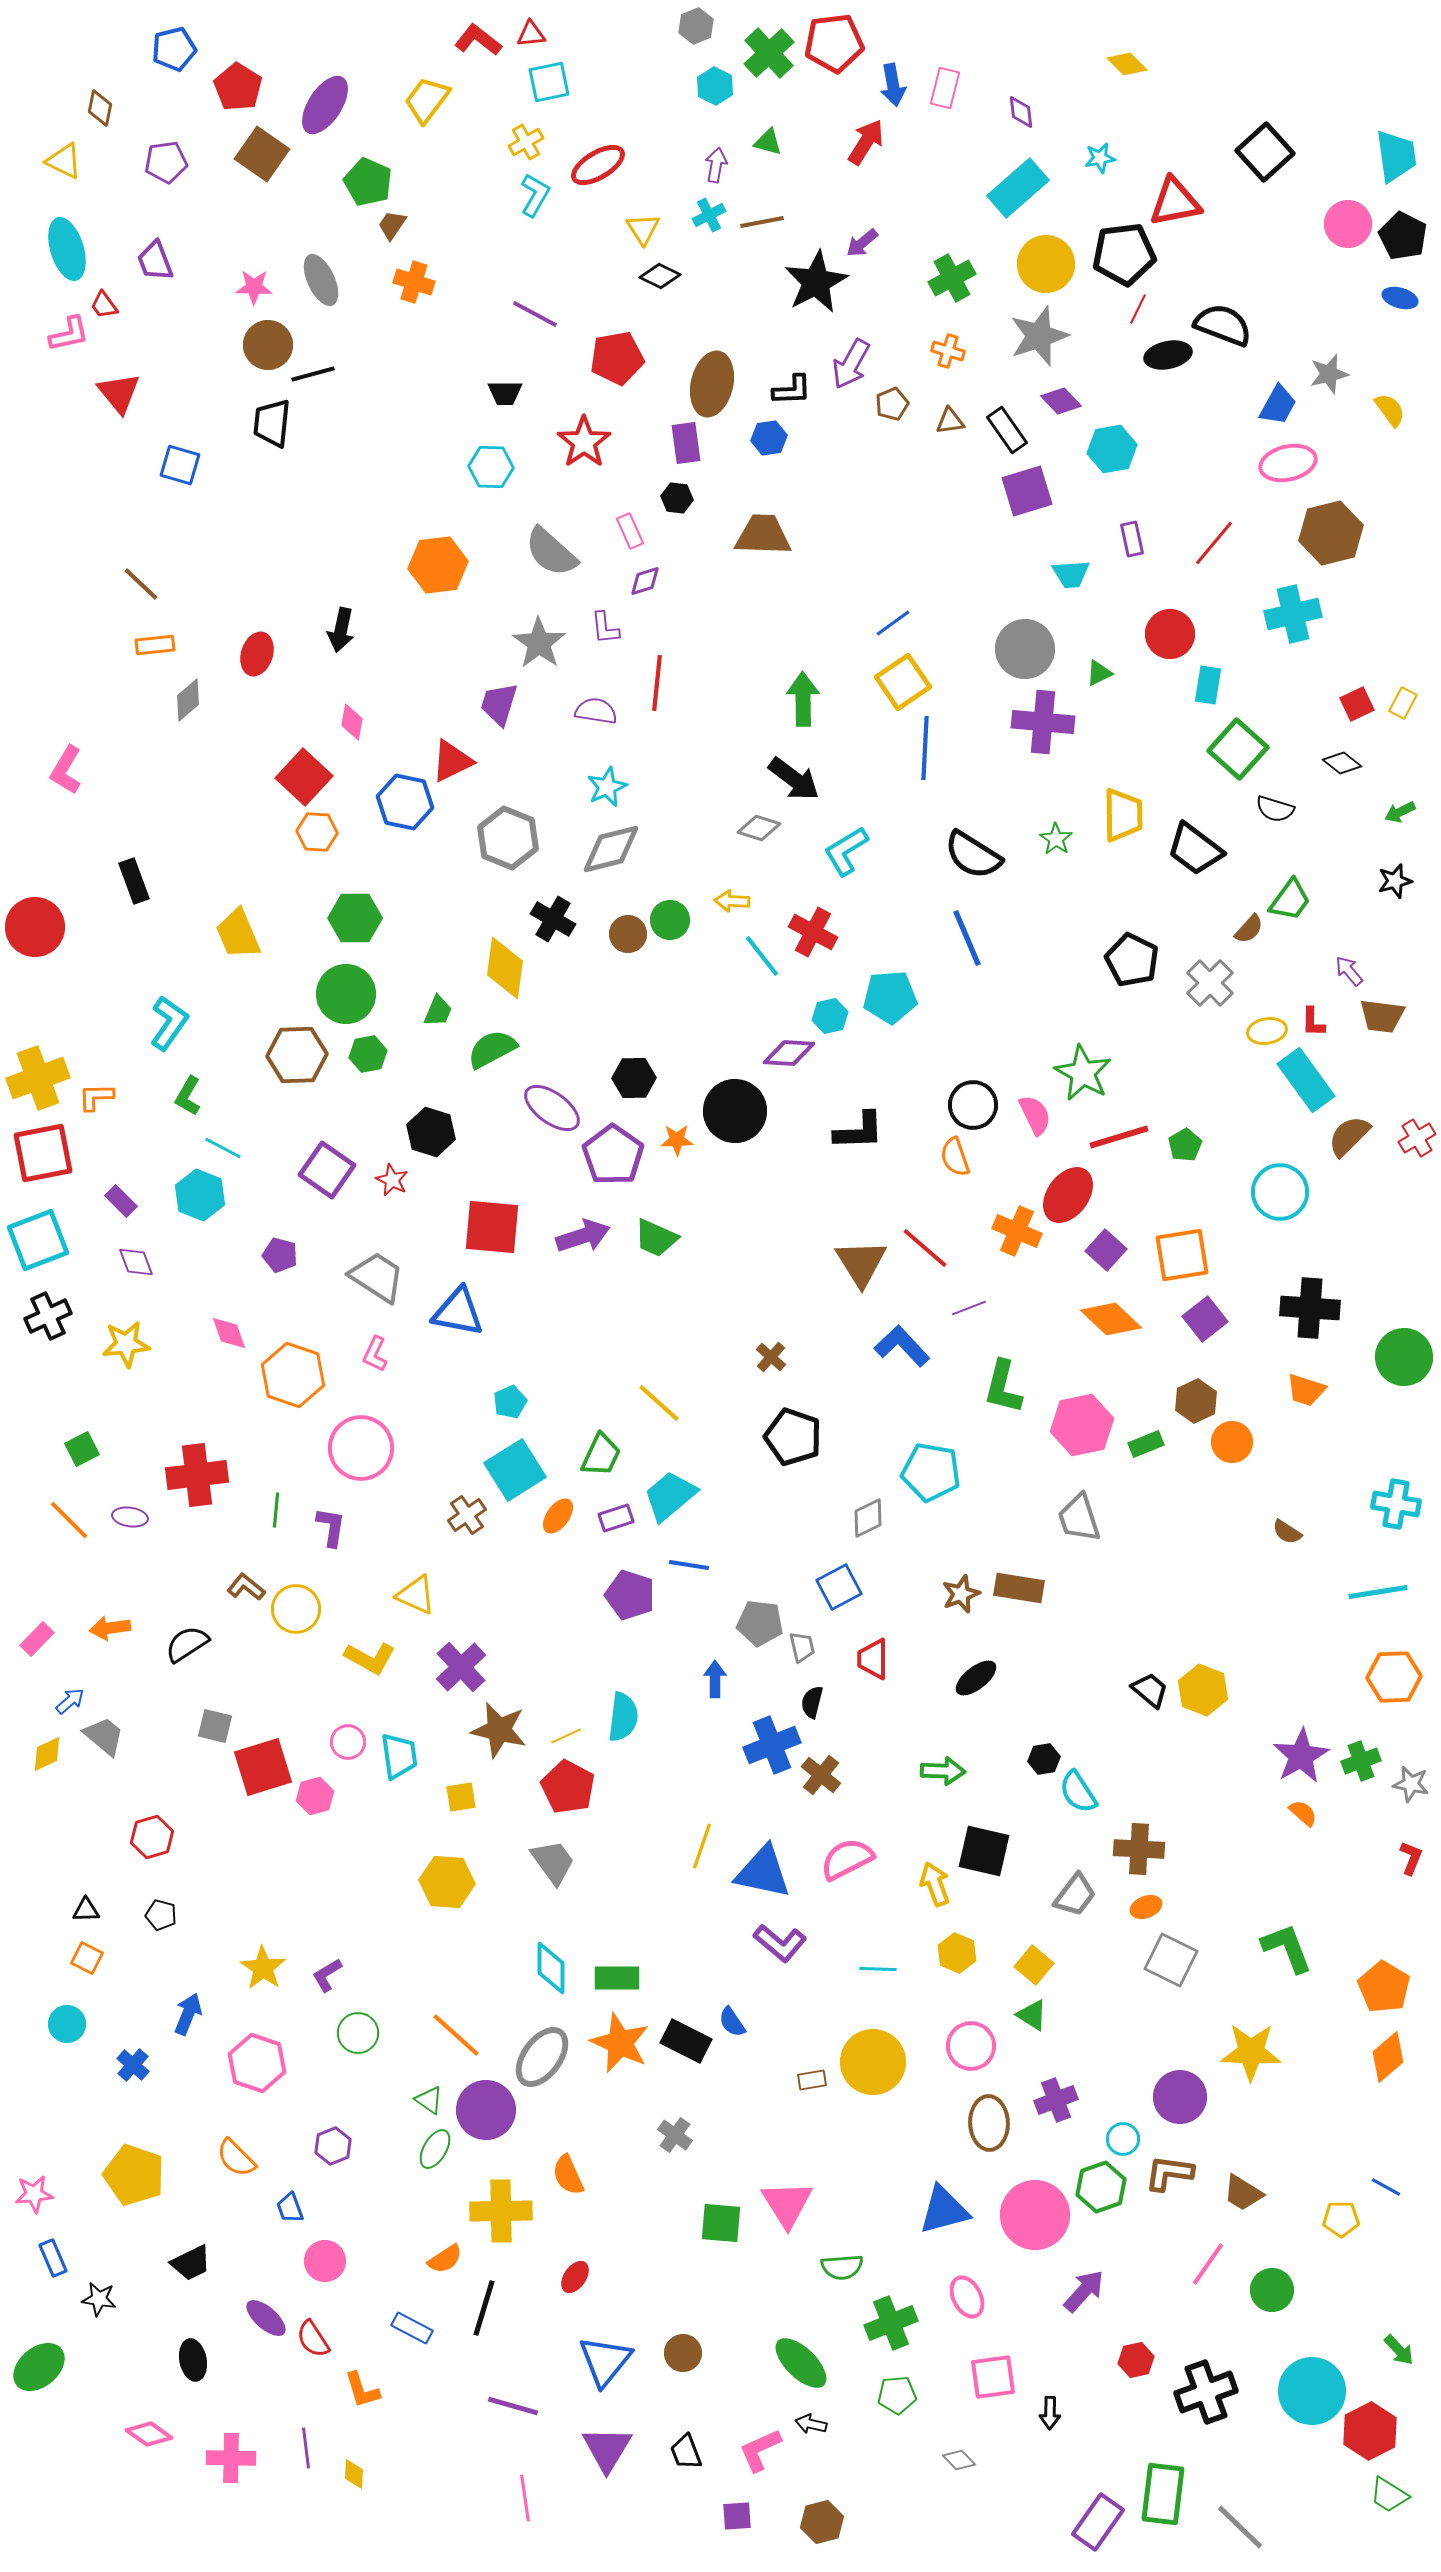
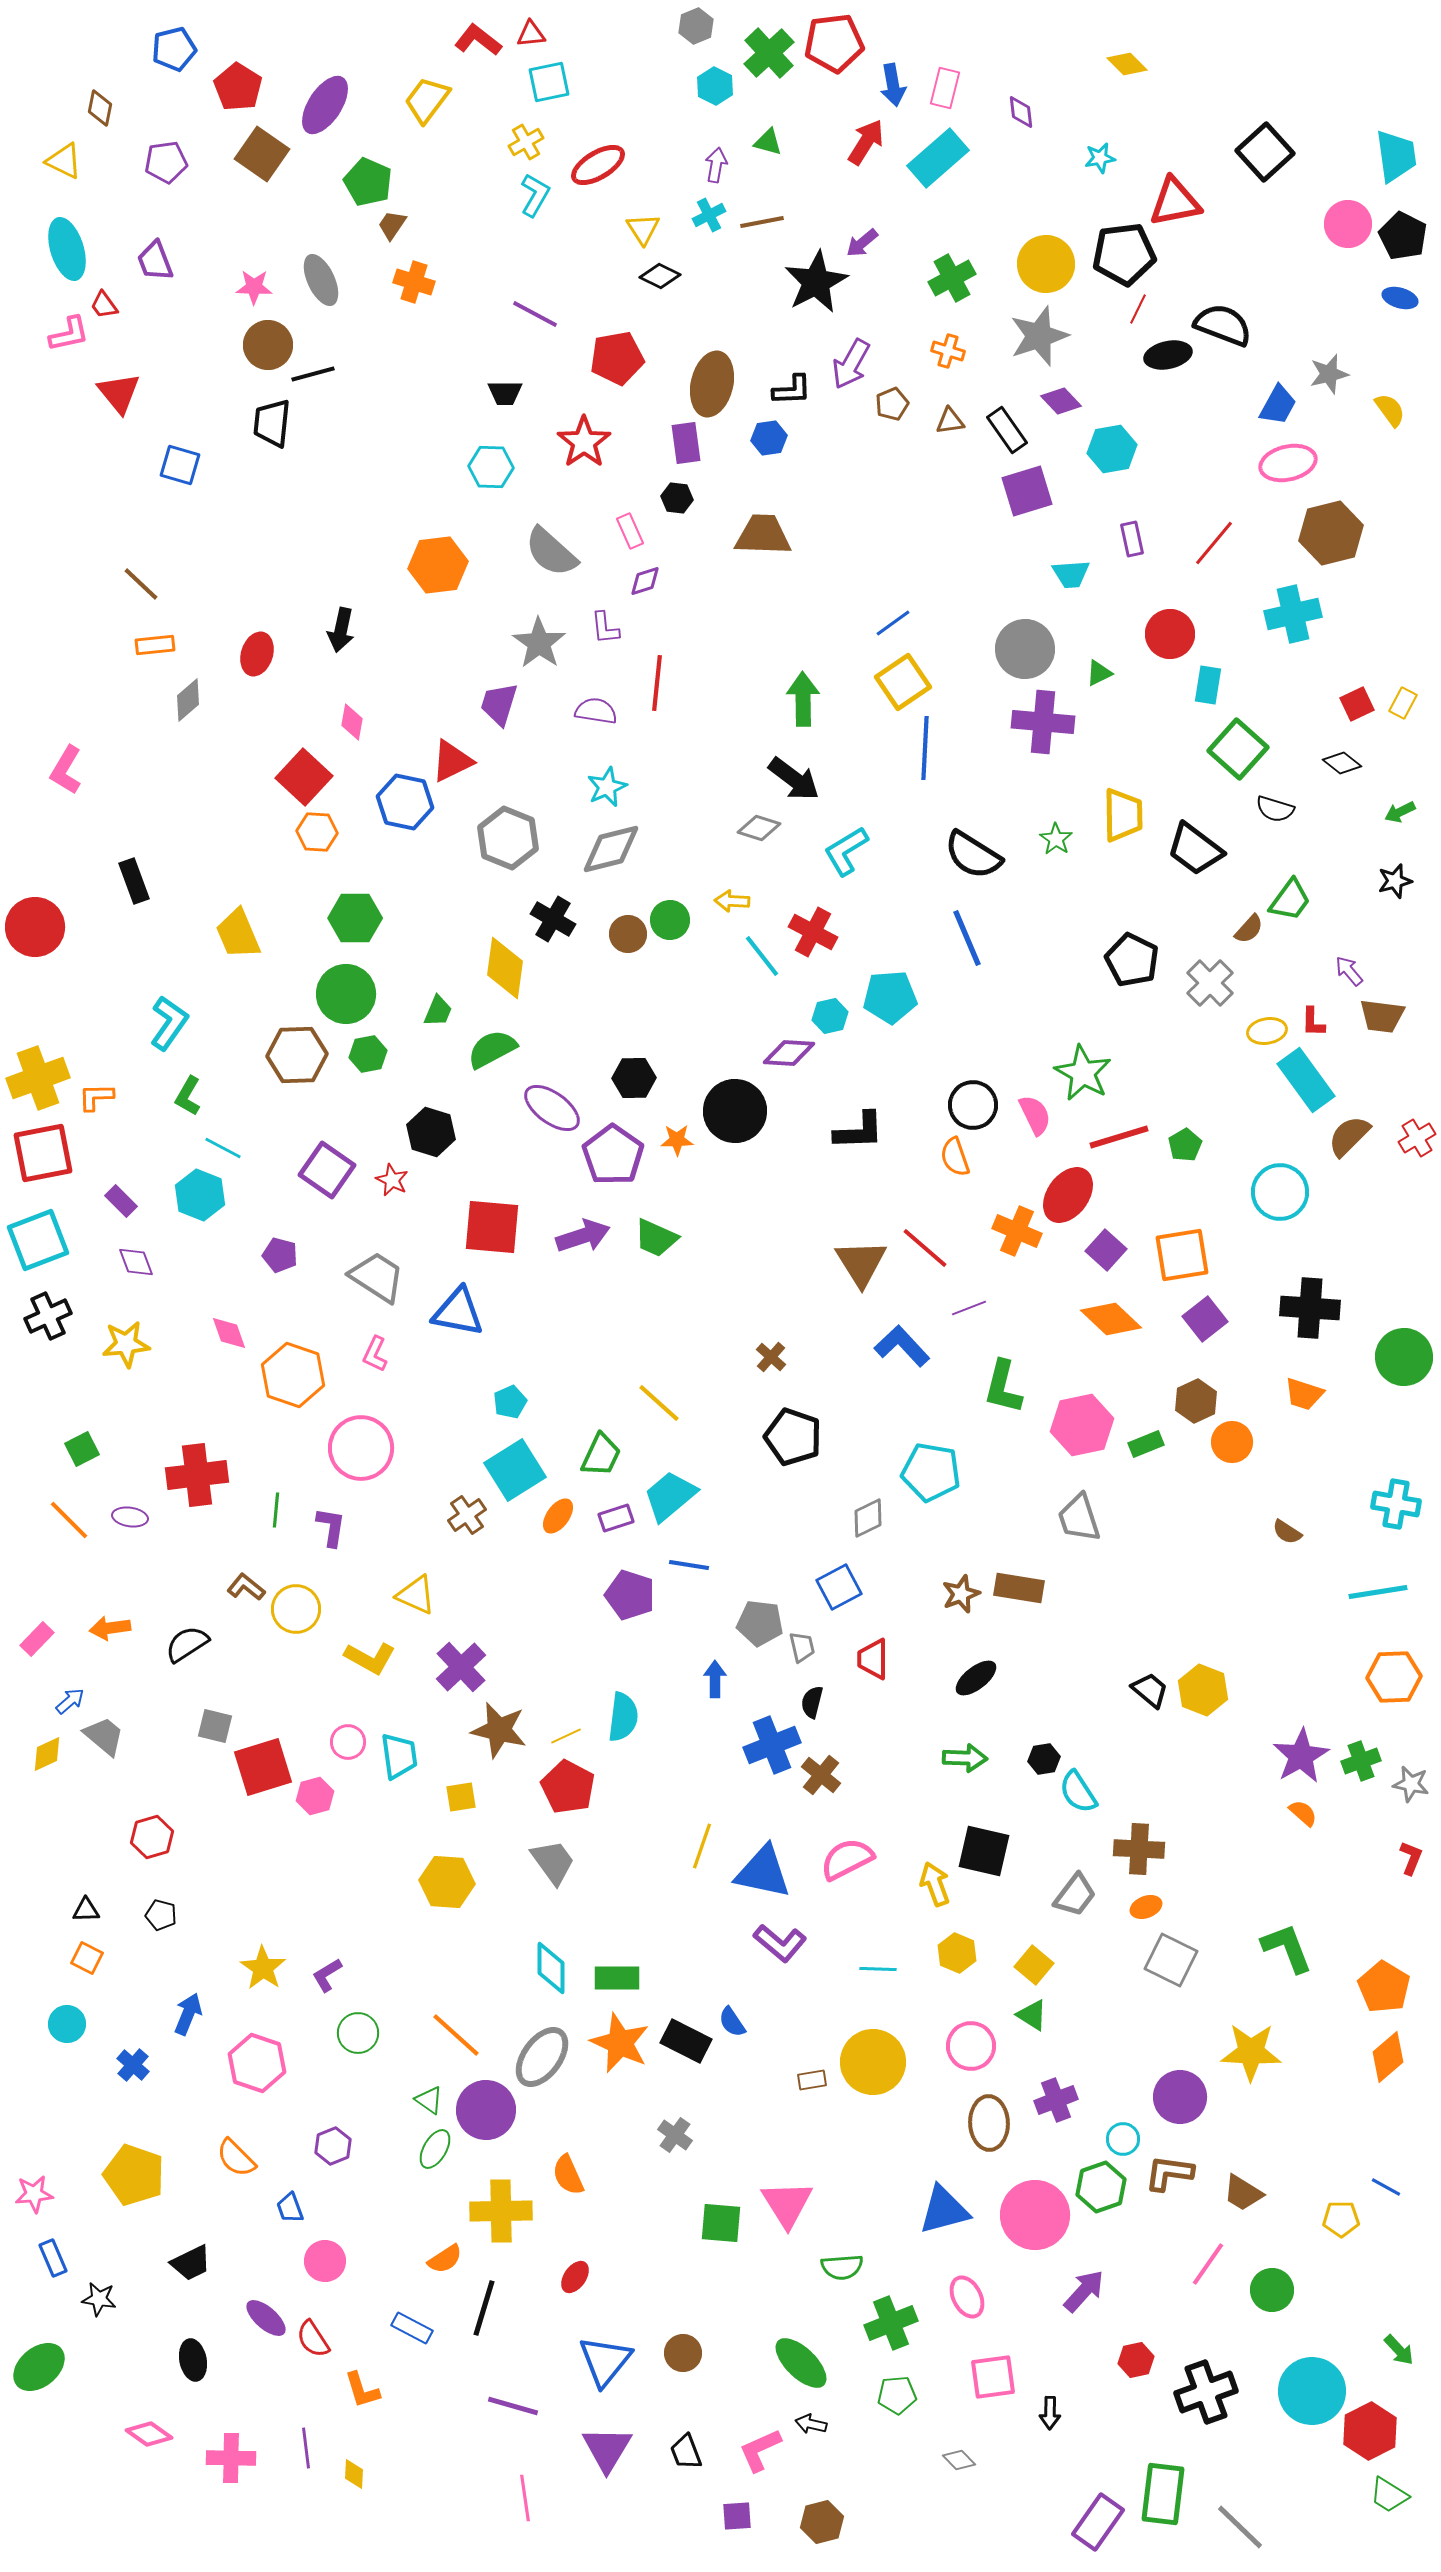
cyan rectangle at (1018, 188): moved 80 px left, 30 px up
orange trapezoid at (1306, 1390): moved 2 px left, 4 px down
green arrow at (943, 1771): moved 22 px right, 13 px up
